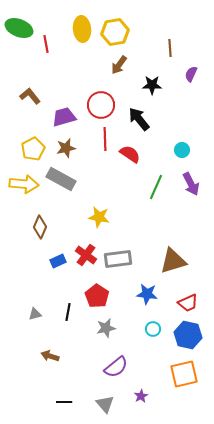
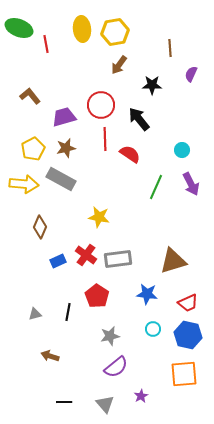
gray star at (106, 328): moved 4 px right, 8 px down
orange square at (184, 374): rotated 8 degrees clockwise
